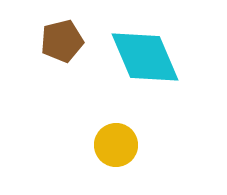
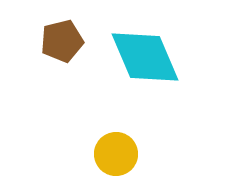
yellow circle: moved 9 px down
